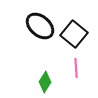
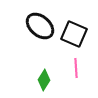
black square: rotated 16 degrees counterclockwise
green diamond: moved 1 px left, 2 px up
